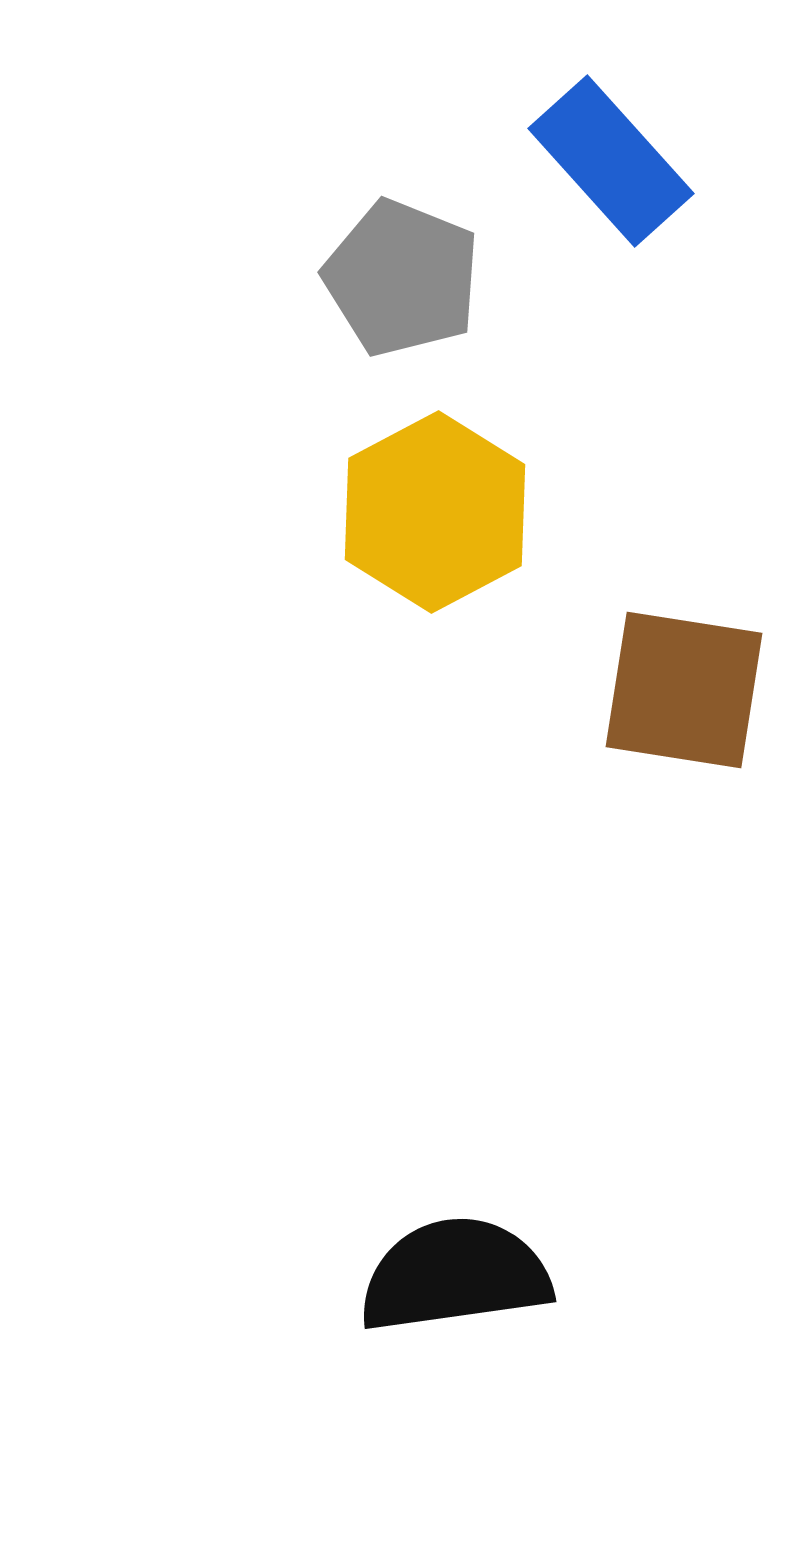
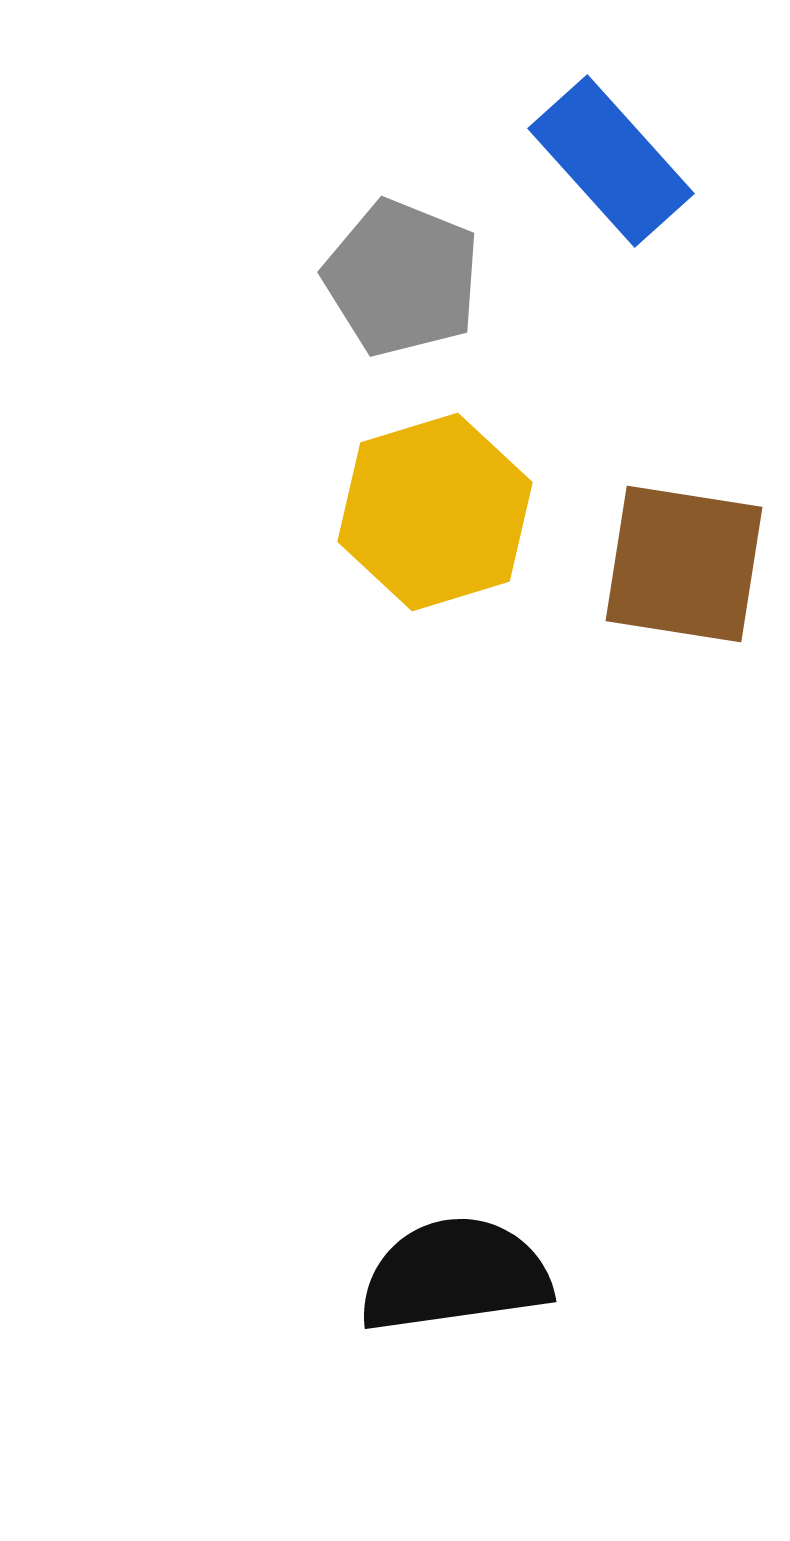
yellow hexagon: rotated 11 degrees clockwise
brown square: moved 126 px up
